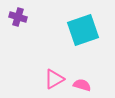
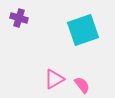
purple cross: moved 1 px right, 1 px down
pink semicircle: rotated 36 degrees clockwise
